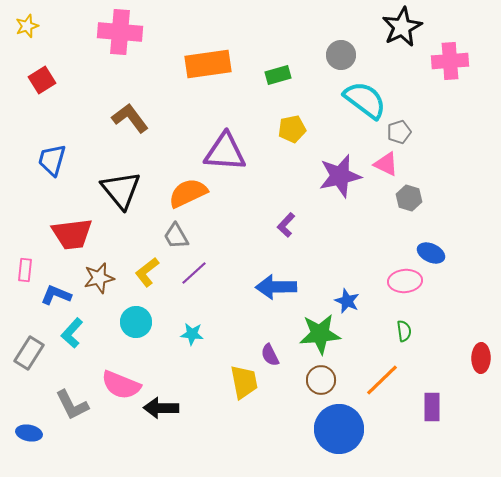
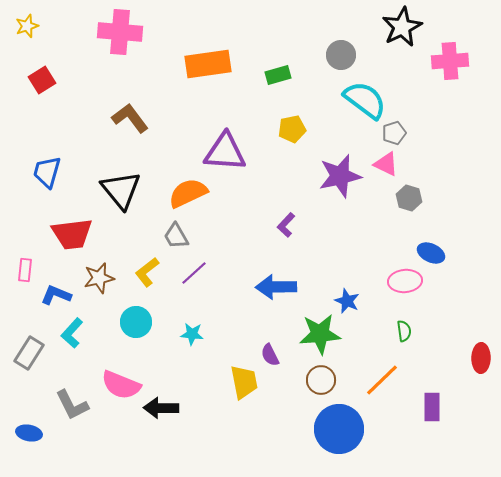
gray pentagon at (399, 132): moved 5 px left, 1 px down
blue trapezoid at (52, 160): moved 5 px left, 12 px down
